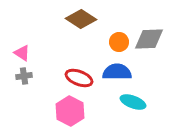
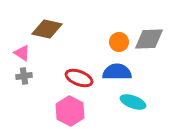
brown diamond: moved 34 px left, 10 px down; rotated 20 degrees counterclockwise
